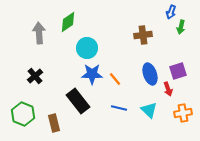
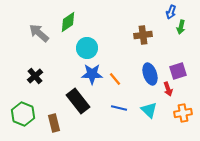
gray arrow: rotated 45 degrees counterclockwise
